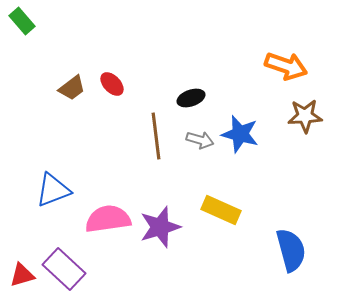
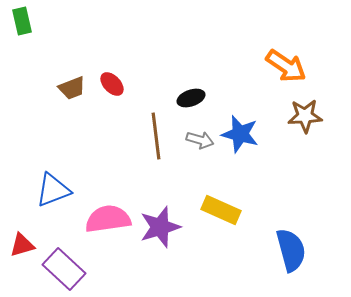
green rectangle: rotated 28 degrees clockwise
orange arrow: rotated 15 degrees clockwise
brown trapezoid: rotated 16 degrees clockwise
red triangle: moved 30 px up
